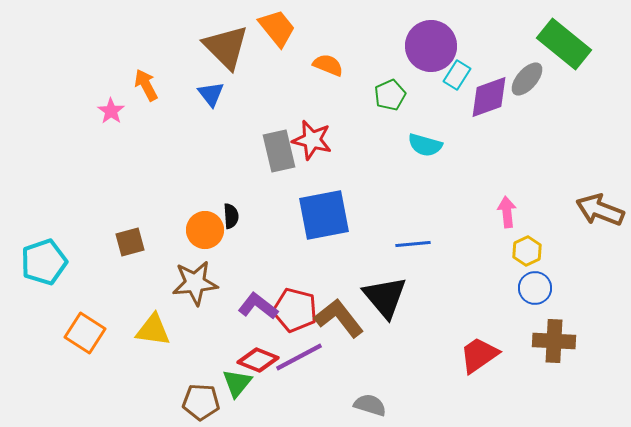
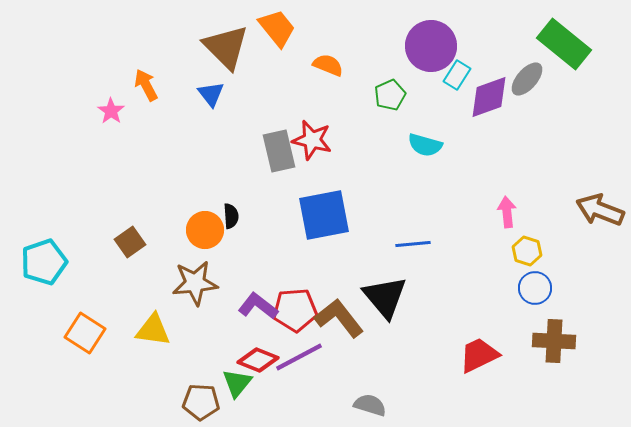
brown square: rotated 20 degrees counterclockwise
yellow hexagon: rotated 16 degrees counterclockwise
red pentagon: rotated 18 degrees counterclockwise
red trapezoid: rotated 9 degrees clockwise
